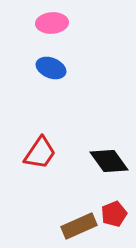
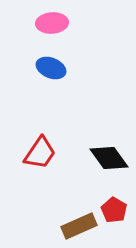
black diamond: moved 3 px up
red pentagon: moved 4 px up; rotated 20 degrees counterclockwise
